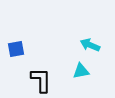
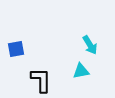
cyan arrow: rotated 144 degrees counterclockwise
